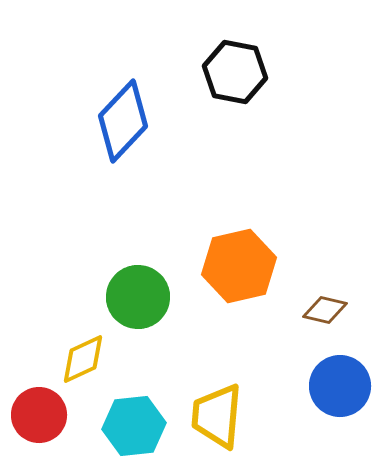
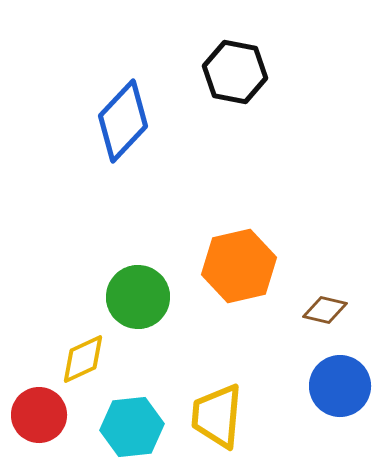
cyan hexagon: moved 2 px left, 1 px down
